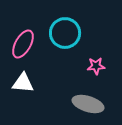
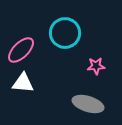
pink ellipse: moved 2 px left, 6 px down; rotated 16 degrees clockwise
